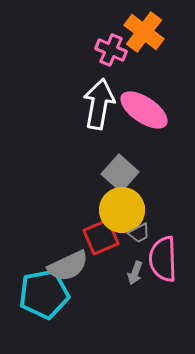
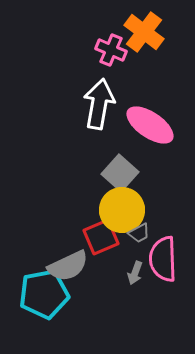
pink ellipse: moved 6 px right, 15 px down
